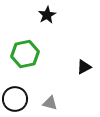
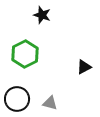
black star: moved 5 px left; rotated 24 degrees counterclockwise
green hexagon: rotated 16 degrees counterclockwise
black circle: moved 2 px right
